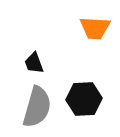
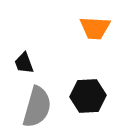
black trapezoid: moved 10 px left
black hexagon: moved 4 px right, 3 px up
